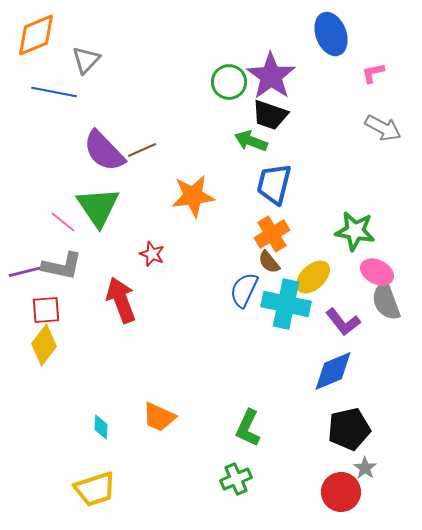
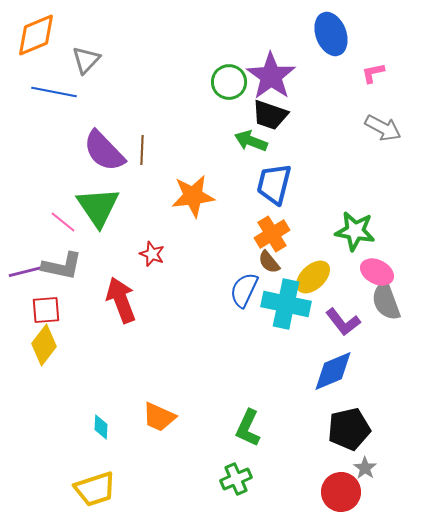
brown line: rotated 64 degrees counterclockwise
